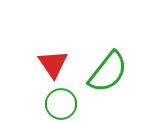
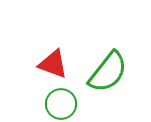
red triangle: rotated 36 degrees counterclockwise
